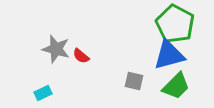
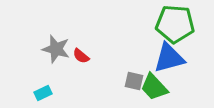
green pentagon: rotated 24 degrees counterclockwise
blue triangle: moved 3 px down
green trapezoid: moved 22 px left, 1 px down; rotated 92 degrees clockwise
